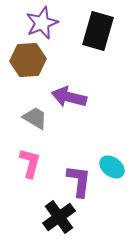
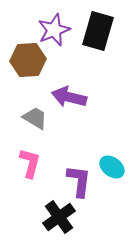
purple star: moved 12 px right, 7 px down
